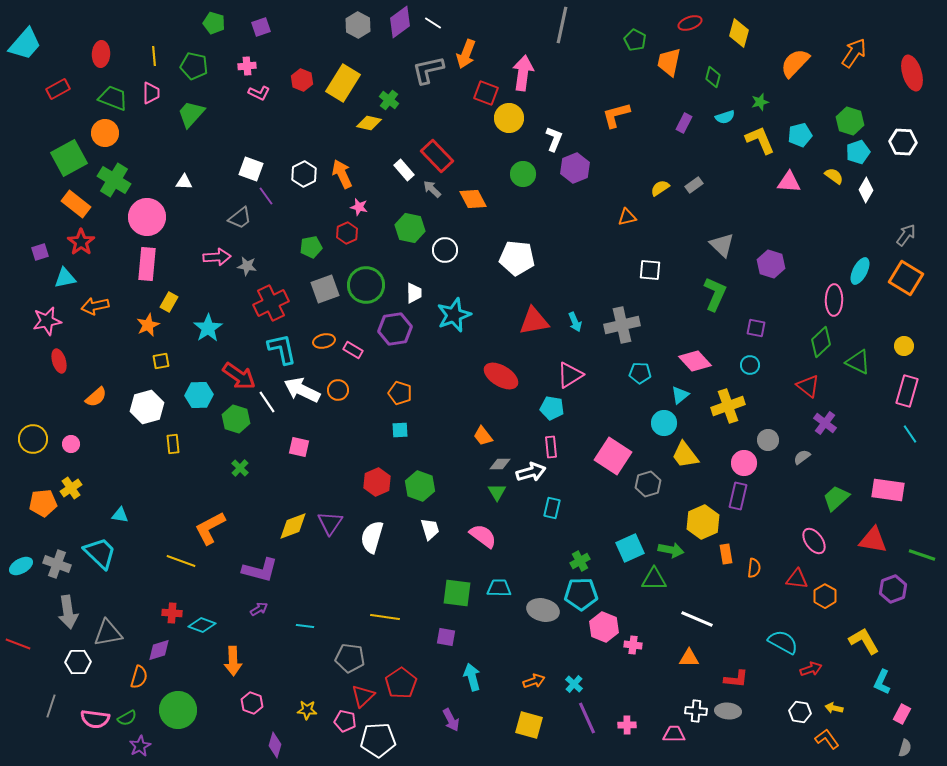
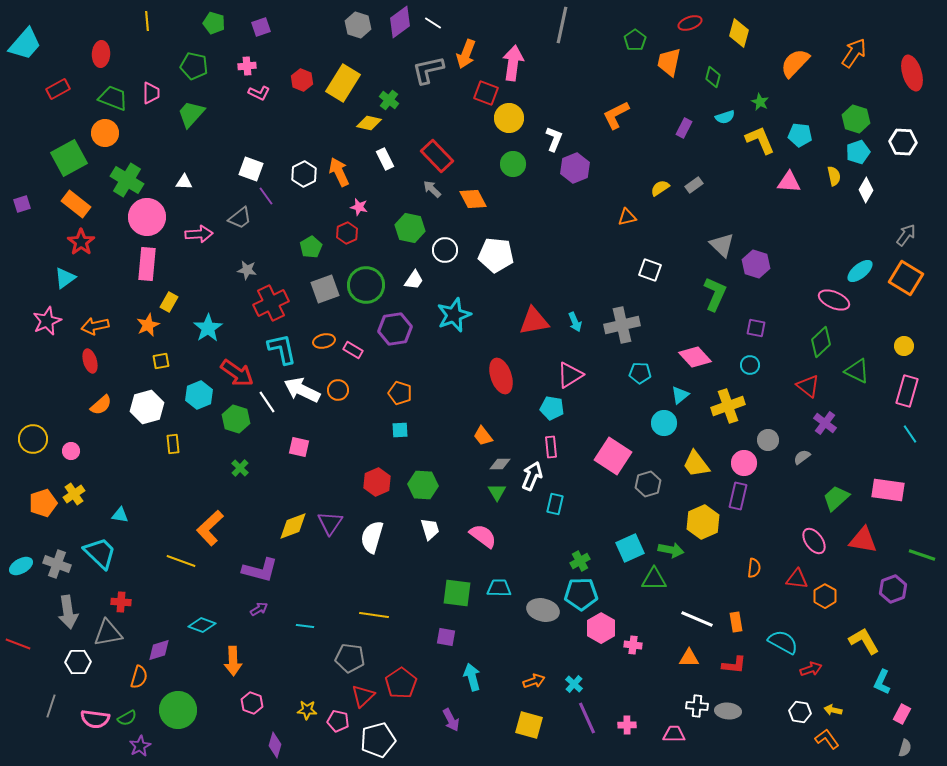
gray hexagon at (358, 25): rotated 10 degrees counterclockwise
green pentagon at (635, 40): rotated 10 degrees clockwise
yellow line at (154, 56): moved 7 px left, 35 px up
pink arrow at (523, 73): moved 10 px left, 10 px up
green star at (760, 102): rotated 30 degrees counterclockwise
orange L-shape at (616, 115): rotated 12 degrees counterclockwise
green hexagon at (850, 121): moved 6 px right, 2 px up
purple rectangle at (684, 123): moved 5 px down
cyan pentagon at (800, 135): rotated 20 degrees clockwise
white rectangle at (404, 170): moved 19 px left, 11 px up; rotated 15 degrees clockwise
orange arrow at (342, 174): moved 3 px left, 2 px up
green circle at (523, 174): moved 10 px left, 10 px up
yellow semicircle at (834, 176): rotated 42 degrees clockwise
green cross at (114, 180): moved 13 px right
green pentagon at (311, 247): rotated 20 degrees counterclockwise
purple square at (40, 252): moved 18 px left, 48 px up
pink arrow at (217, 257): moved 18 px left, 23 px up
white pentagon at (517, 258): moved 21 px left, 3 px up
purple hexagon at (771, 264): moved 15 px left
gray star at (247, 266): moved 4 px down
white square at (650, 270): rotated 15 degrees clockwise
cyan ellipse at (860, 271): rotated 24 degrees clockwise
cyan triangle at (65, 278): rotated 25 degrees counterclockwise
white trapezoid at (414, 293): moved 13 px up; rotated 35 degrees clockwise
pink ellipse at (834, 300): rotated 68 degrees counterclockwise
orange arrow at (95, 306): moved 20 px down
pink star at (47, 321): rotated 12 degrees counterclockwise
red ellipse at (59, 361): moved 31 px right
pink diamond at (695, 361): moved 4 px up
green triangle at (858, 362): moved 1 px left, 9 px down
red arrow at (239, 376): moved 2 px left, 3 px up
red ellipse at (501, 376): rotated 40 degrees clockwise
cyan hexagon at (199, 395): rotated 20 degrees counterclockwise
orange semicircle at (96, 397): moved 5 px right, 8 px down
pink circle at (71, 444): moved 7 px down
yellow trapezoid at (685, 455): moved 11 px right, 9 px down
white arrow at (531, 472): moved 1 px right, 4 px down; rotated 52 degrees counterclockwise
green hexagon at (420, 486): moved 3 px right, 1 px up; rotated 16 degrees counterclockwise
yellow cross at (71, 488): moved 3 px right, 6 px down
orange pentagon at (43, 503): rotated 12 degrees counterclockwise
cyan rectangle at (552, 508): moved 3 px right, 4 px up
orange L-shape at (210, 528): rotated 15 degrees counterclockwise
red triangle at (873, 540): moved 10 px left
orange rectangle at (726, 554): moved 10 px right, 68 px down
red cross at (172, 613): moved 51 px left, 11 px up
yellow line at (385, 617): moved 11 px left, 2 px up
pink hexagon at (604, 627): moved 3 px left, 1 px down; rotated 8 degrees clockwise
red L-shape at (736, 679): moved 2 px left, 14 px up
yellow arrow at (834, 708): moved 1 px left, 2 px down
white cross at (696, 711): moved 1 px right, 5 px up
pink pentagon at (345, 721): moved 7 px left
white pentagon at (378, 740): rotated 12 degrees counterclockwise
